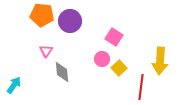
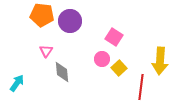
cyan arrow: moved 3 px right, 2 px up
